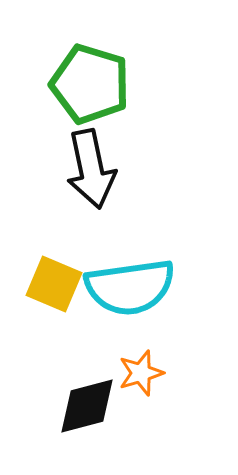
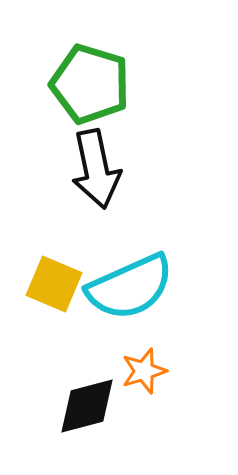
black arrow: moved 5 px right
cyan semicircle: rotated 16 degrees counterclockwise
orange star: moved 3 px right, 2 px up
